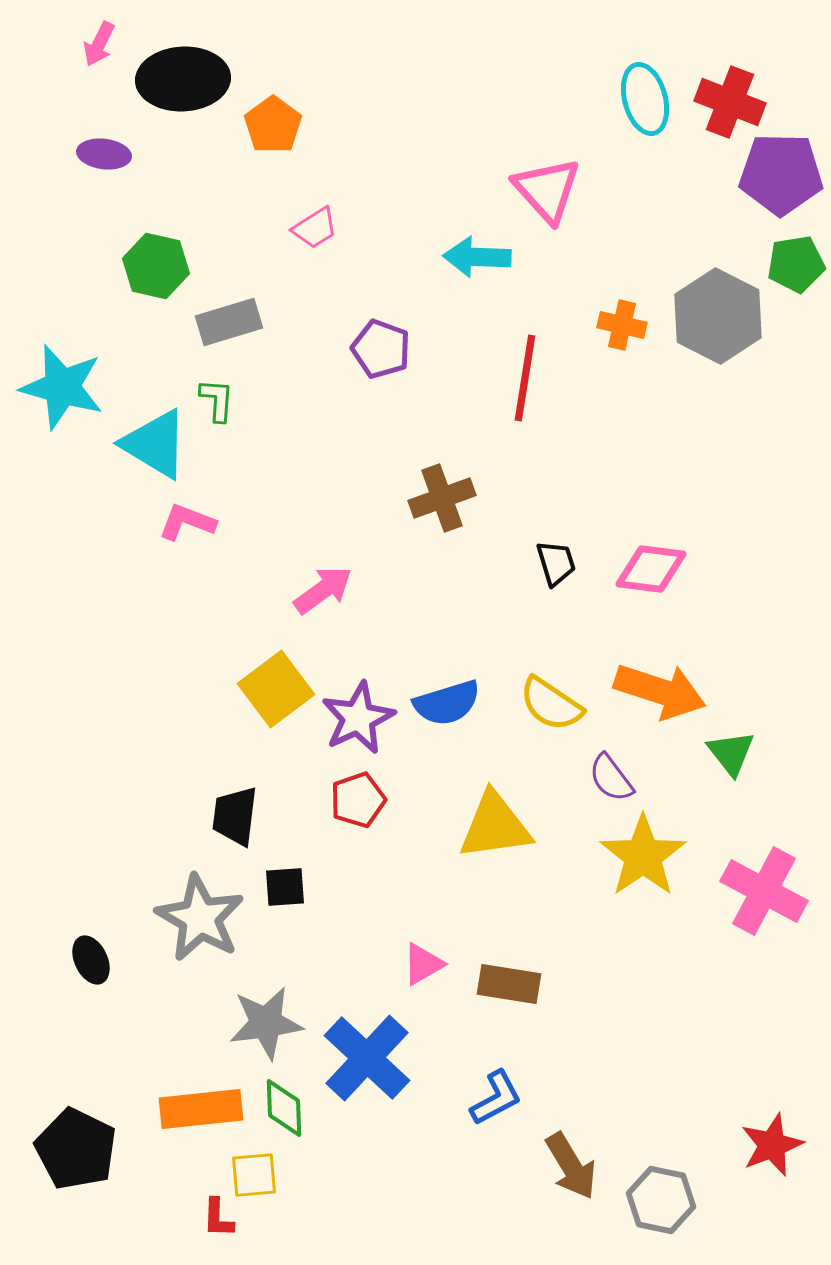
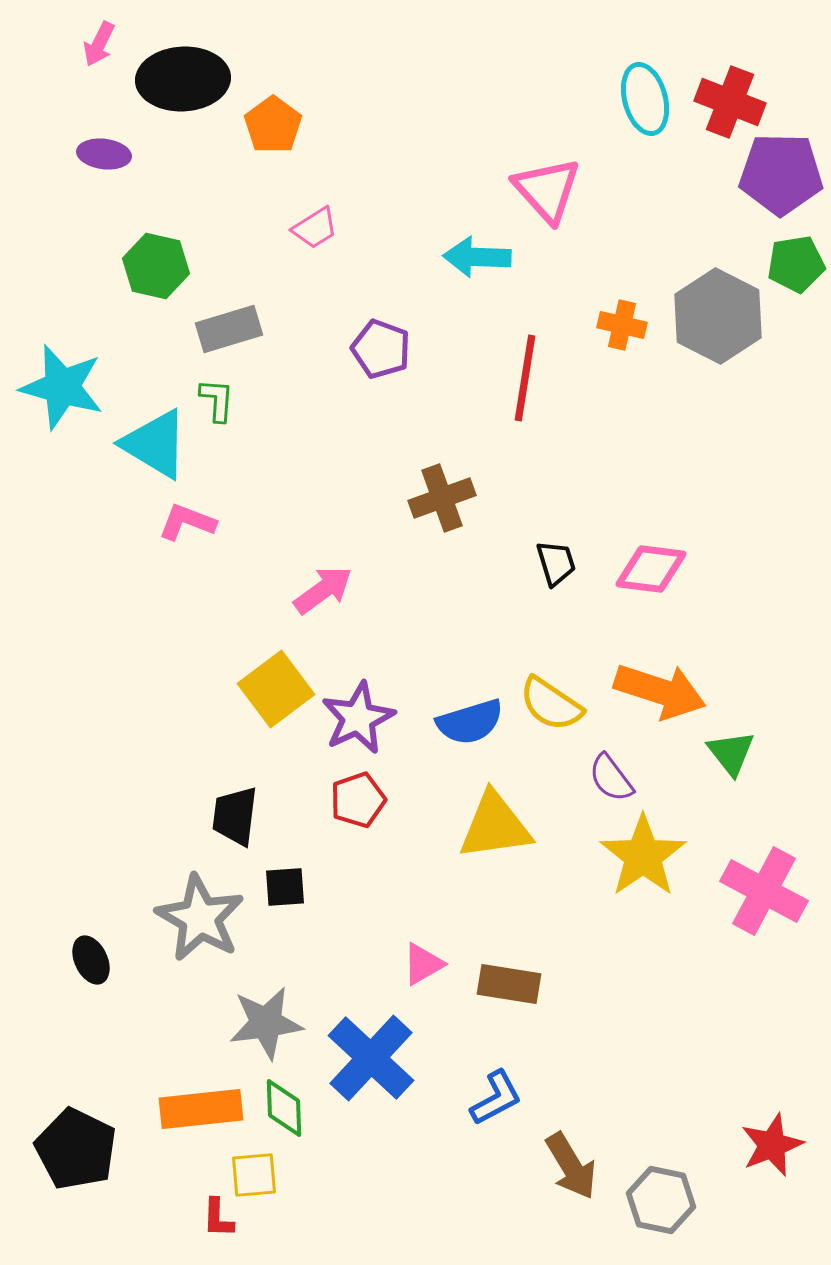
gray rectangle at (229, 322): moved 7 px down
blue semicircle at (447, 703): moved 23 px right, 19 px down
blue cross at (367, 1058): moved 4 px right
